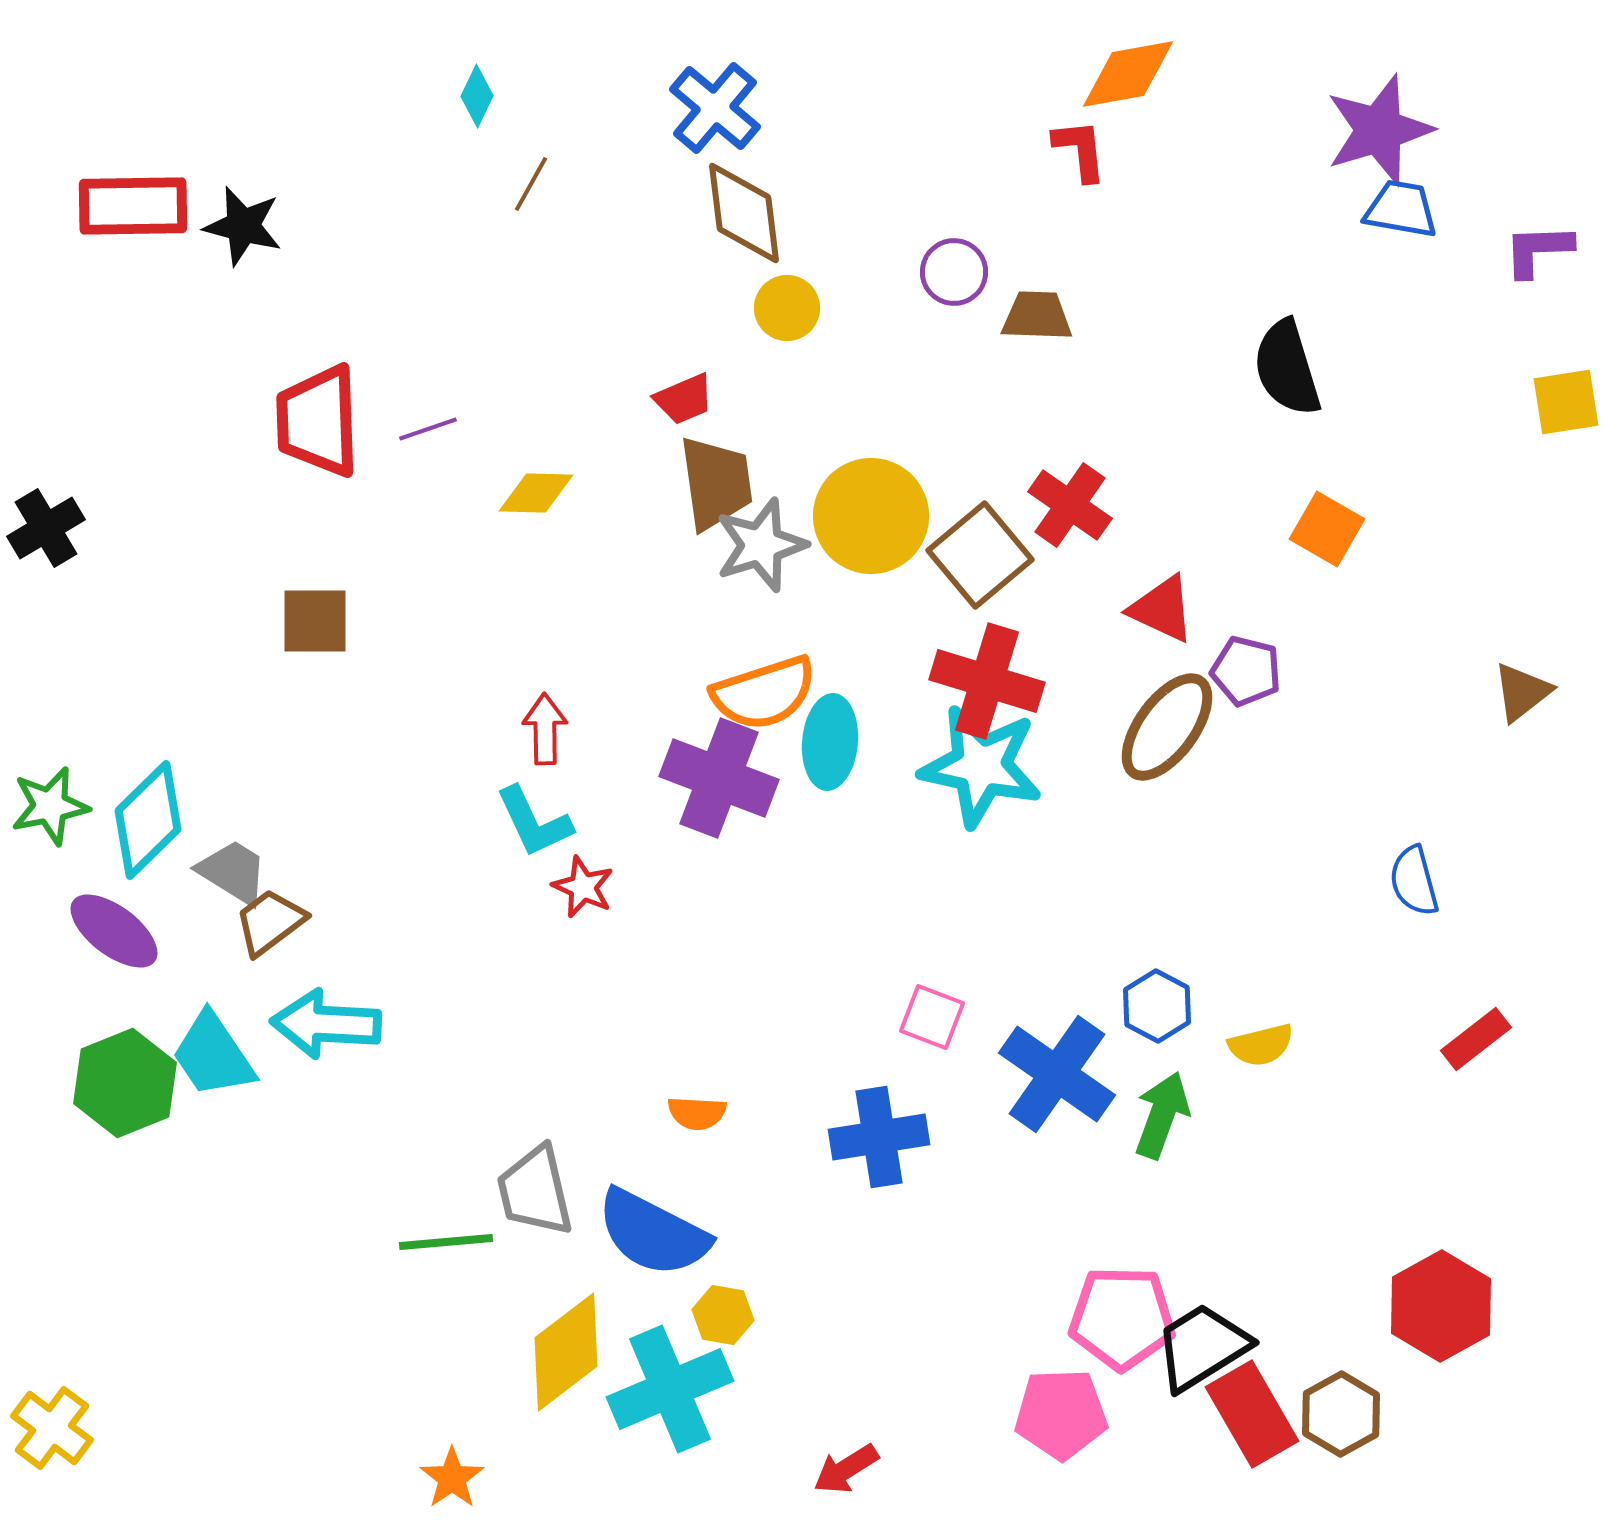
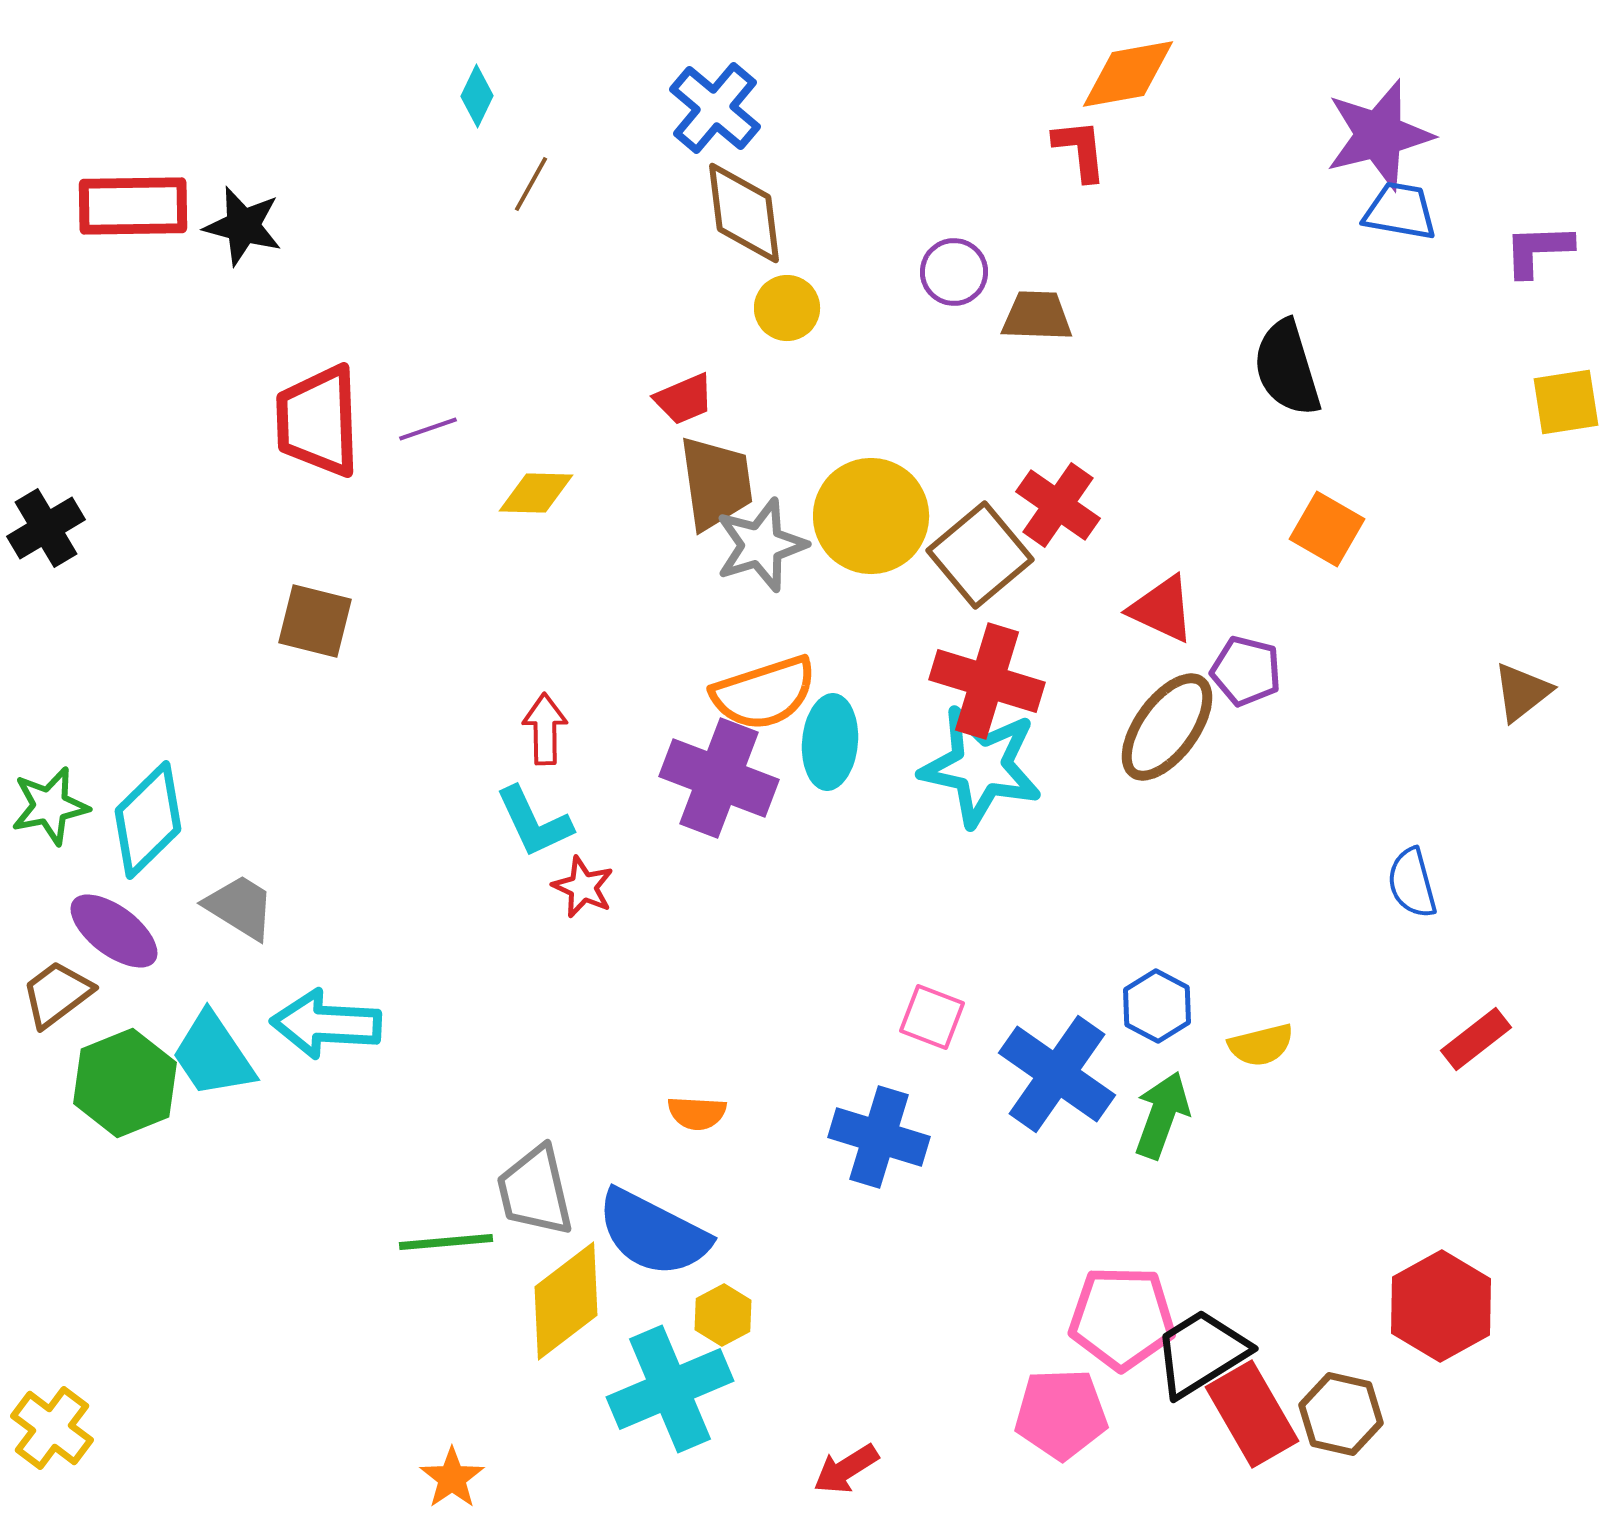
purple star at (1379, 130): moved 5 px down; rotated 3 degrees clockwise
blue trapezoid at (1401, 209): moved 1 px left, 2 px down
red cross at (1070, 505): moved 12 px left
brown square at (315, 621): rotated 14 degrees clockwise
gray trapezoid at (233, 872): moved 7 px right, 35 px down
blue semicircle at (1414, 881): moved 2 px left, 2 px down
brown trapezoid at (270, 922): moved 213 px left, 72 px down
blue cross at (879, 1137): rotated 26 degrees clockwise
yellow hexagon at (723, 1315): rotated 22 degrees clockwise
black trapezoid at (1202, 1347): moved 1 px left, 6 px down
yellow diamond at (566, 1352): moved 51 px up
brown hexagon at (1341, 1414): rotated 18 degrees counterclockwise
